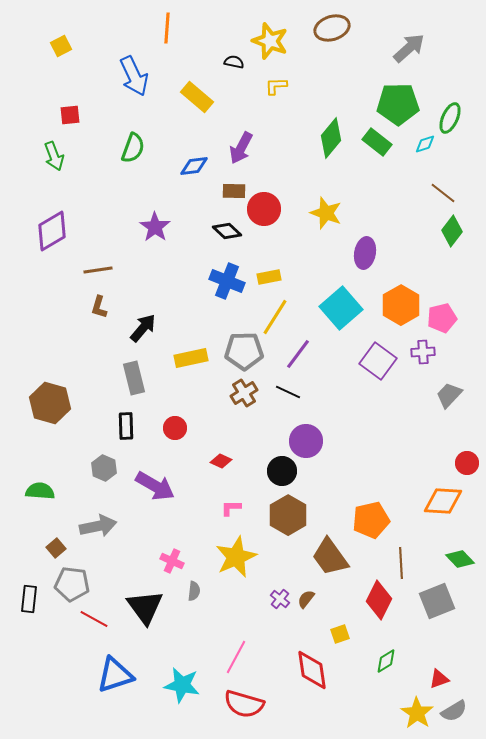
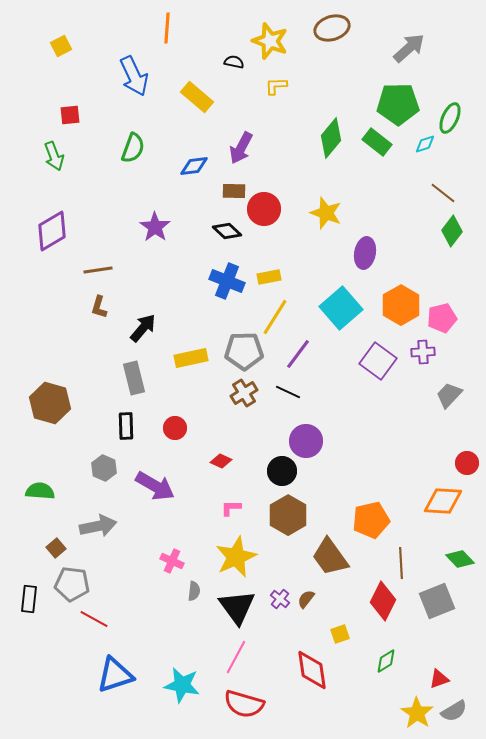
red diamond at (379, 600): moved 4 px right, 1 px down
black triangle at (145, 607): moved 92 px right
